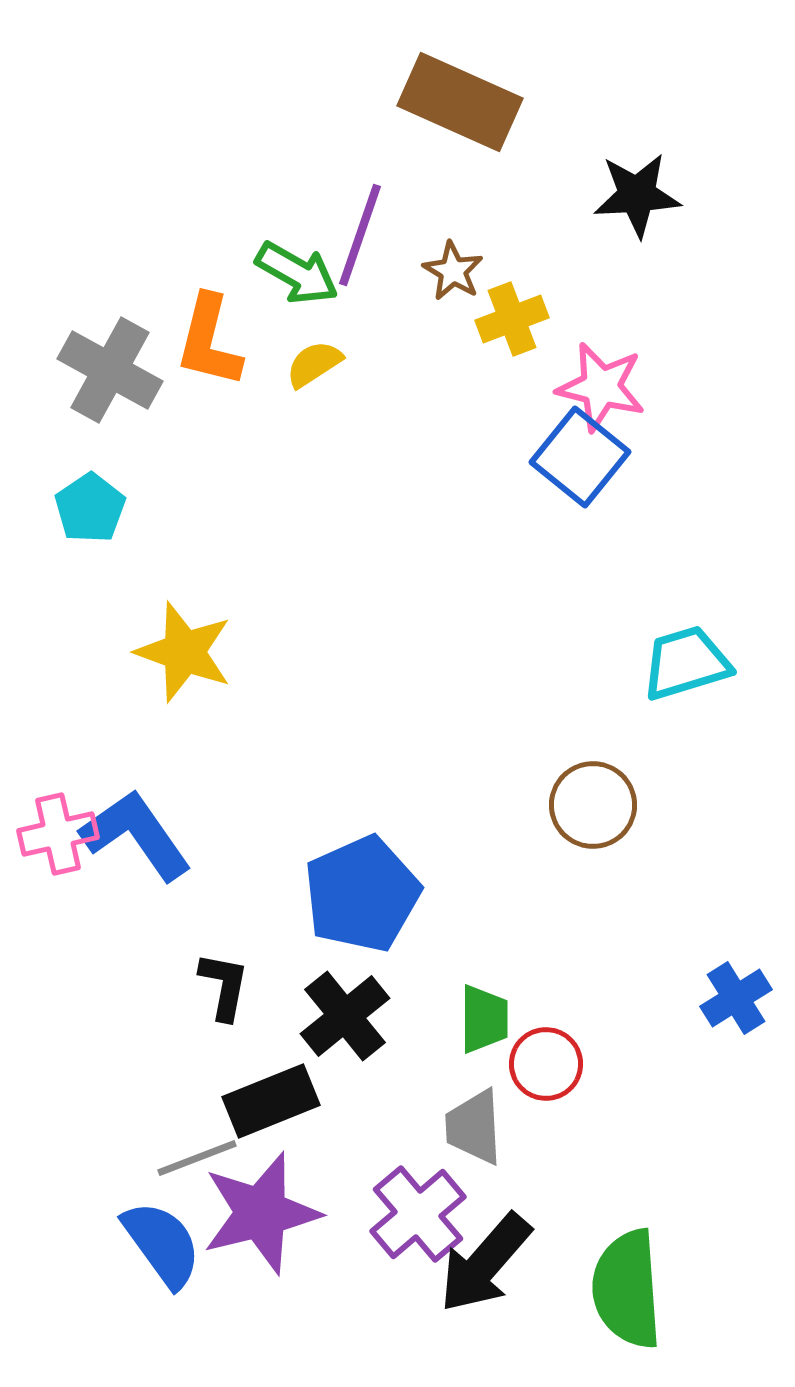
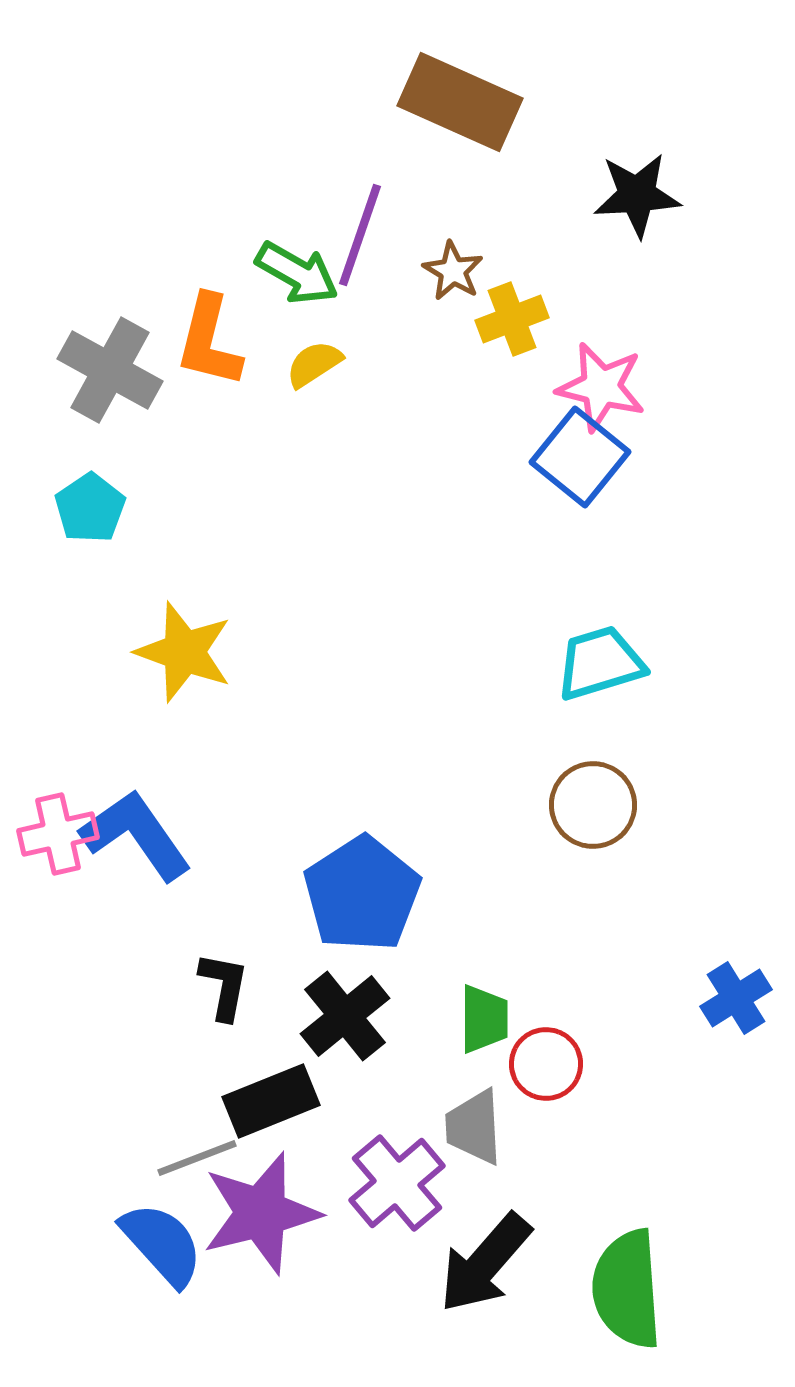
cyan trapezoid: moved 86 px left
blue pentagon: rotated 9 degrees counterclockwise
purple cross: moved 21 px left, 31 px up
blue semicircle: rotated 6 degrees counterclockwise
